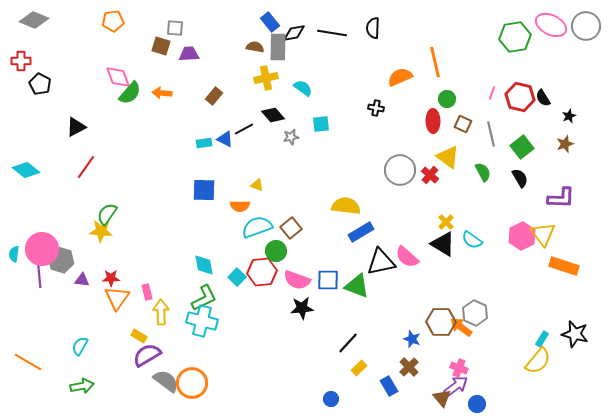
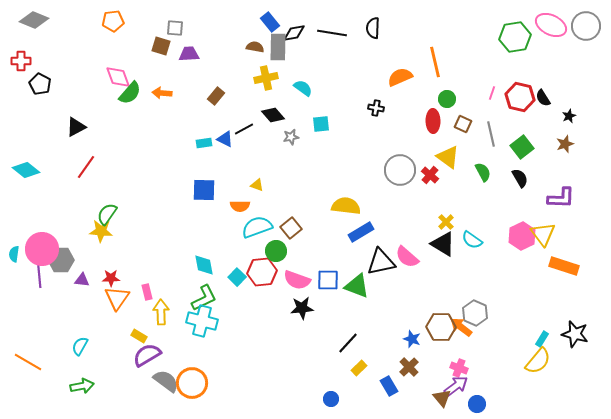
brown rectangle at (214, 96): moved 2 px right
gray hexagon at (61, 260): rotated 15 degrees counterclockwise
brown hexagon at (441, 322): moved 5 px down
